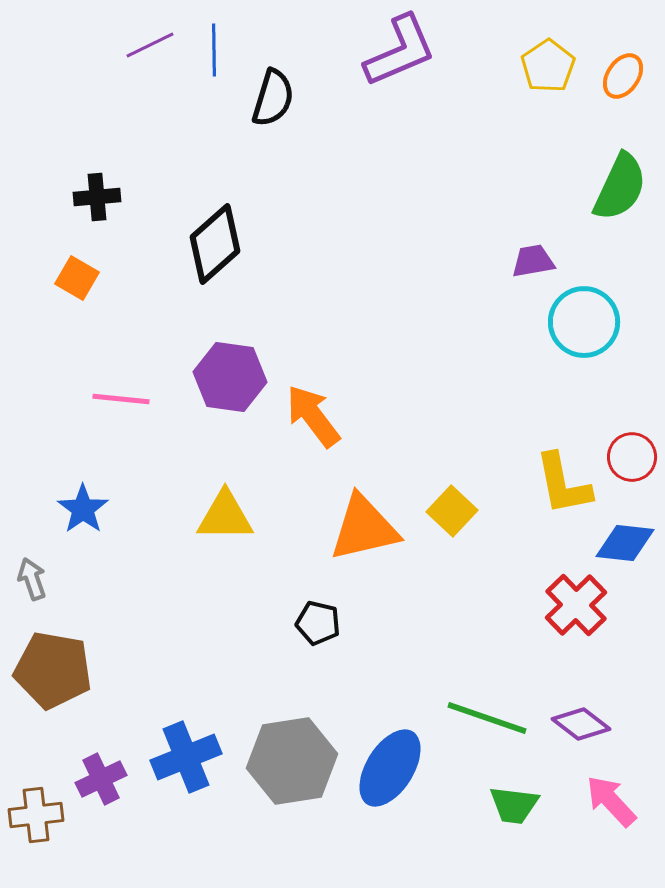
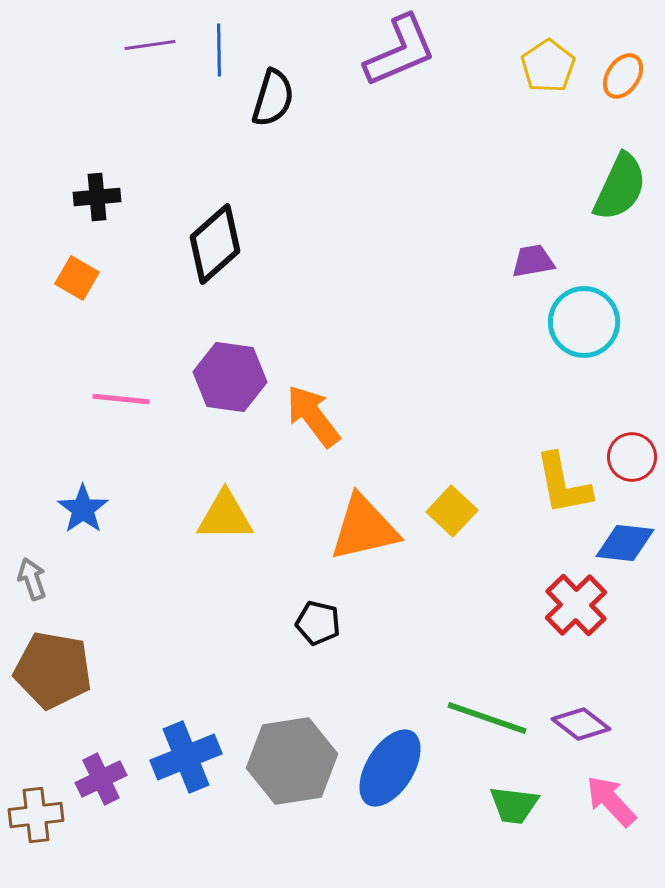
purple line: rotated 18 degrees clockwise
blue line: moved 5 px right
